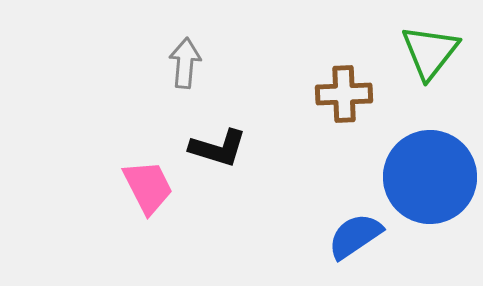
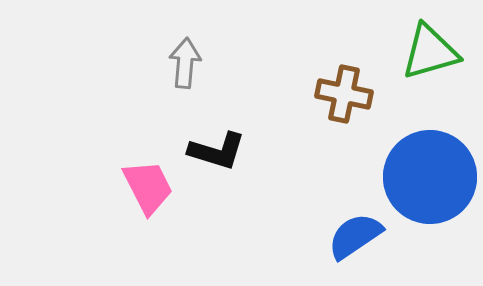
green triangle: rotated 36 degrees clockwise
brown cross: rotated 14 degrees clockwise
black L-shape: moved 1 px left, 3 px down
